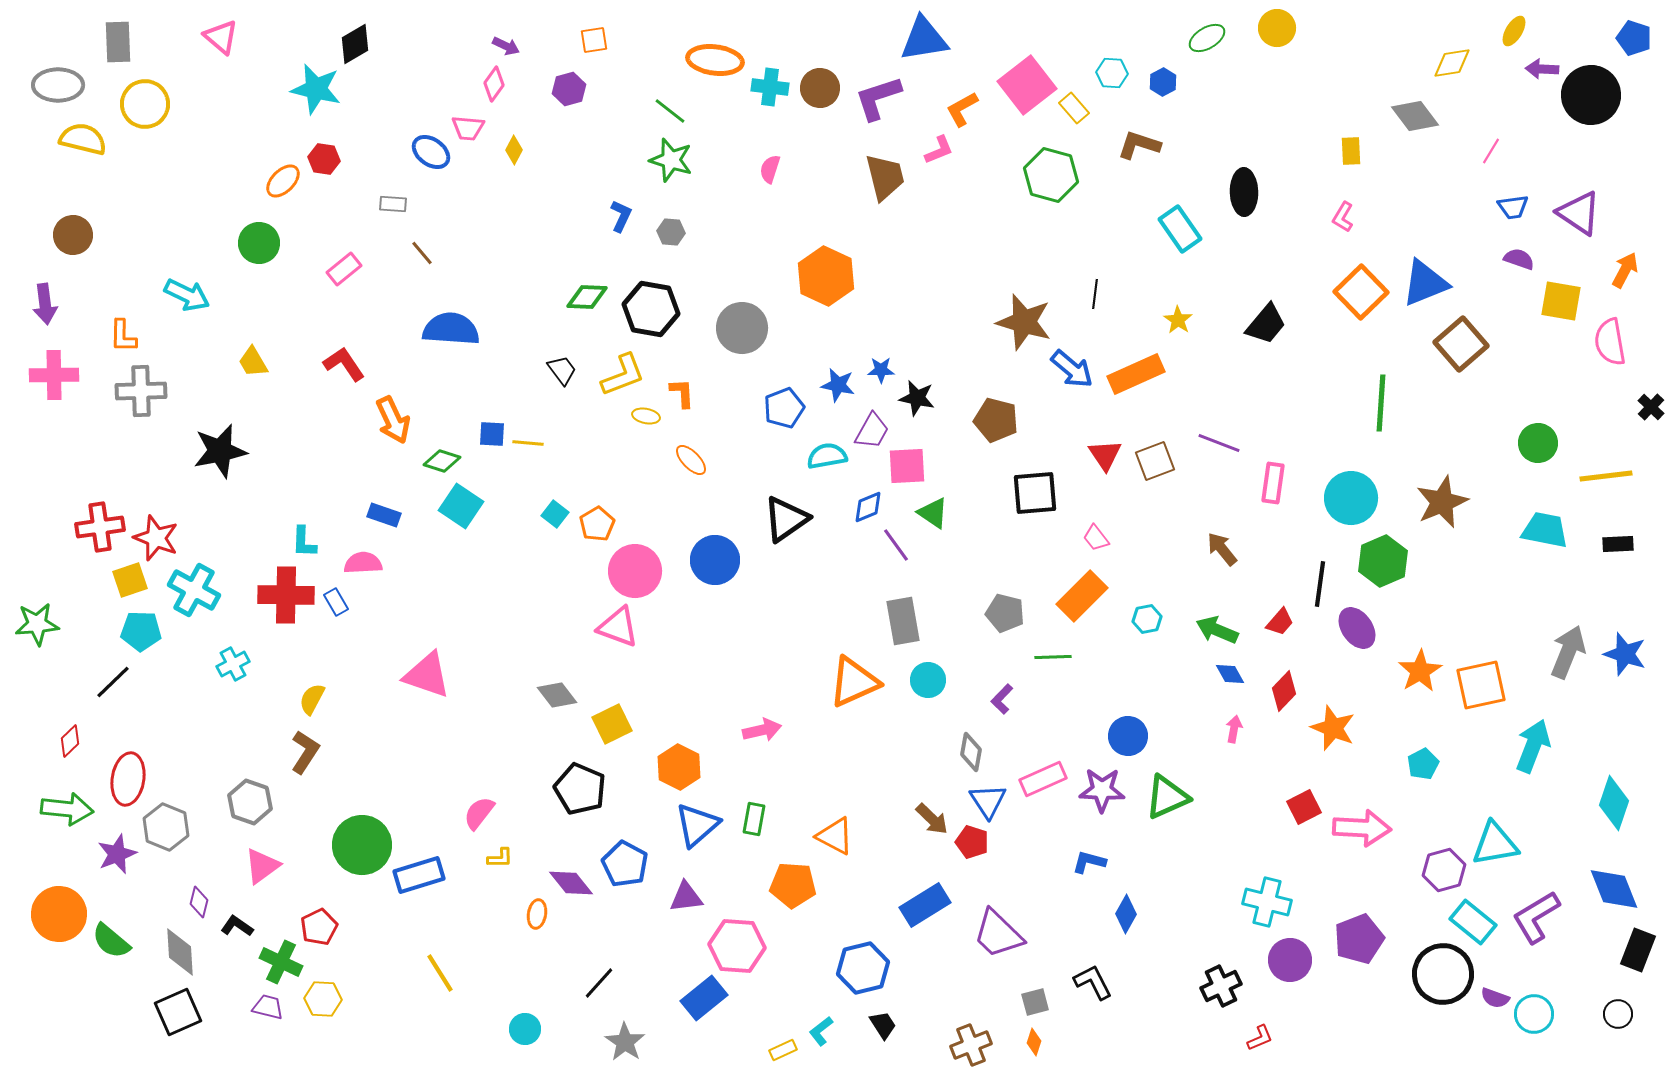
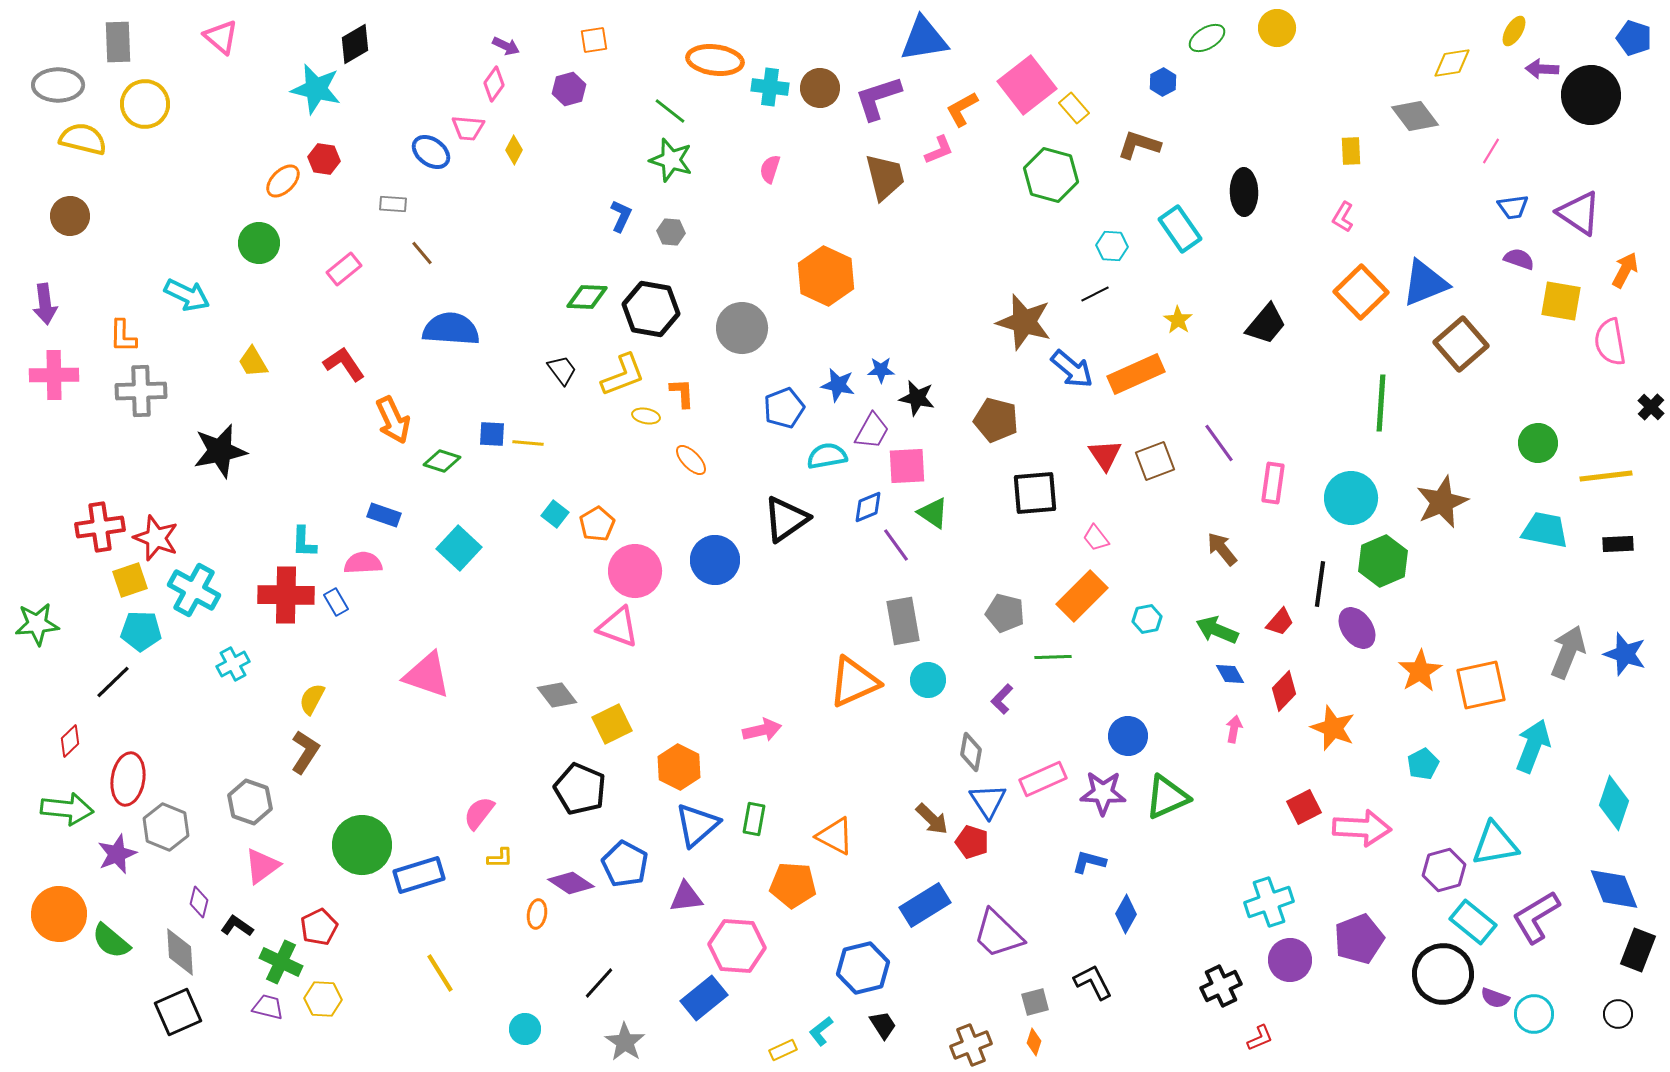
cyan hexagon at (1112, 73): moved 173 px down
brown circle at (73, 235): moved 3 px left, 19 px up
black line at (1095, 294): rotated 56 degrees clockwise
purple line at (1219, 443): rotated 33 degrees clockwise
cyan square at (461, 506): moved 2 px left, 42 px down; rotated 9 degrees clockwise
purple star at (1102, 790): moved 1 px right, 3 px down
purple diamond at (571, 883): rotated 18 degrees counterclockwise
cyan cross at (1267, 902): moved 2 px right; rotated 33 degrees counterclockwise
